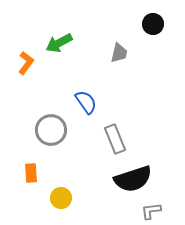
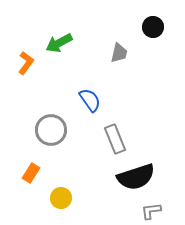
black circle: moved 3 px down
blue semicircle: moved 4 px right, 2 px up
orange rectangle: rotated 36 degrees clockwise
black semicircle: moved 3 px right, 2 px up
